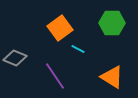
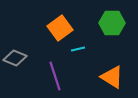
cyan line: rotated 40 degrees counterclockwise
purple line: rotated 16 degrees clockwise
